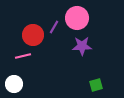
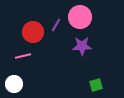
pink circle: moved 3 px right, 1 px up
purple line: moved 2 px right, 2 px up
red circle: moved 3 px up
